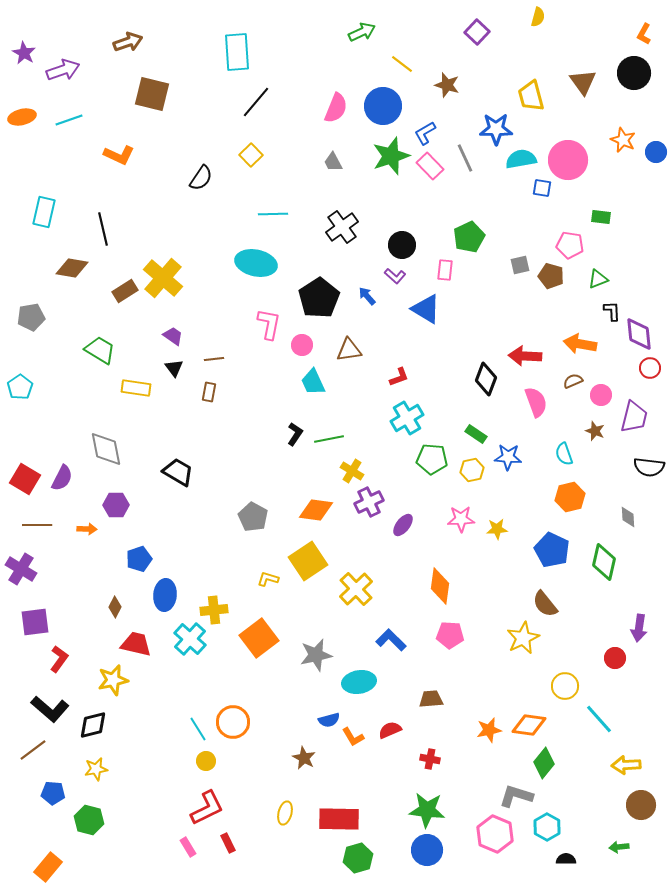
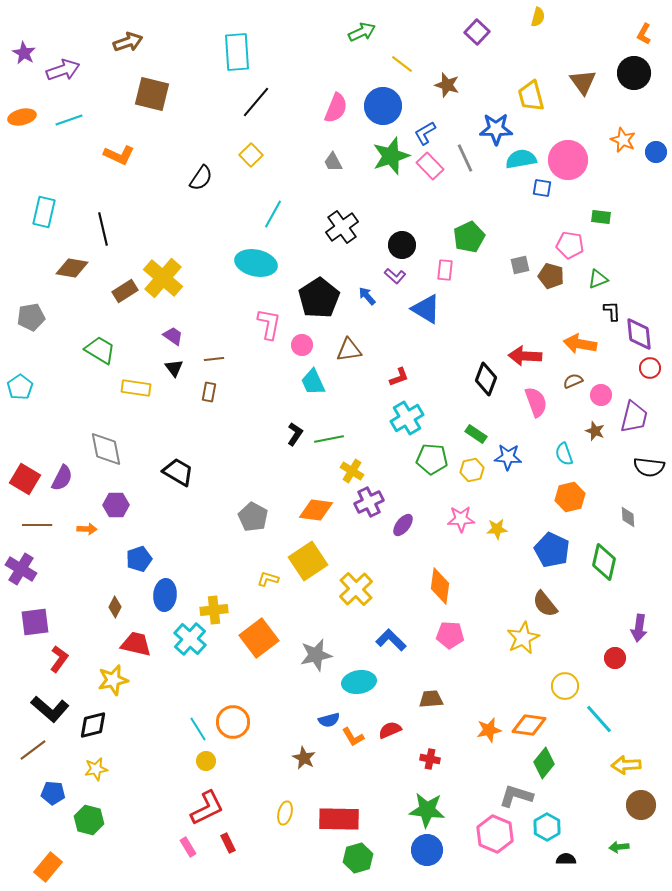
cyan line at (273, 214): rotated 60 degrees counterclockwise
